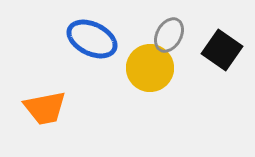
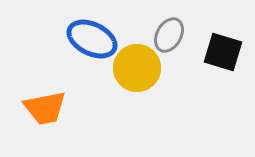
black square: moved 1 px right, 2 px down; rotated 18 degrees counterclockwise
yellow circle: moved 13 px left
